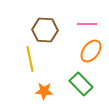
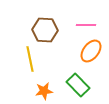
pink line: moved 1 px left, 1 px down
green rectangle: moved 3 px left, 1 px down
orange star: rotated 12 degrees counterclockwise
